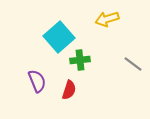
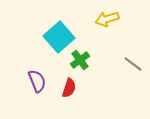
green cross: rotated 30 degrees counterclockwise
red semicircle: moved 2 px up
